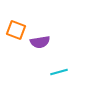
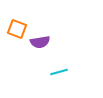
orange square: moved 1 px right, 1 px up
